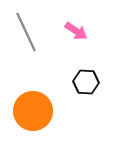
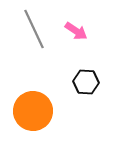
gray line: moved 8 px right, 3 px up
